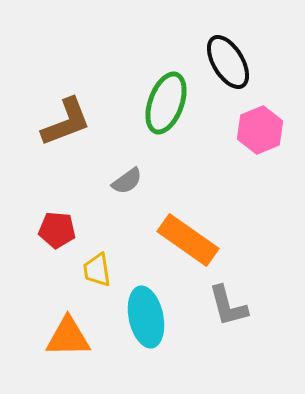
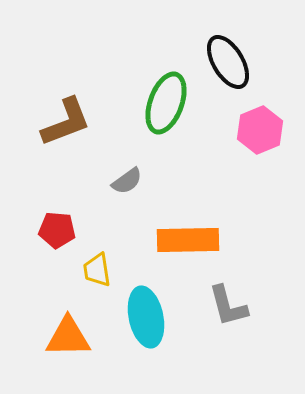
orange rectangle: rotated 36 degrees counterclockwise
